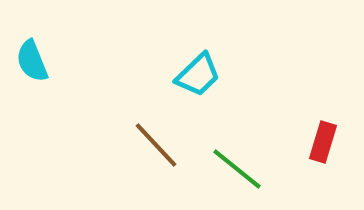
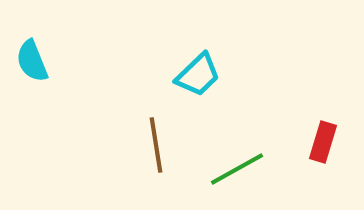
brown line: rotated 34 degrees clockwise
green line: rotated 68 degrees counterclockwise
